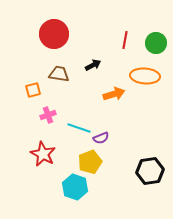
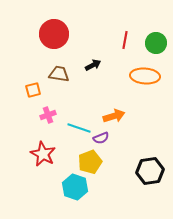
orange arrow: moved 22 px down
